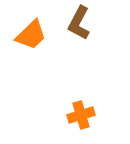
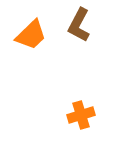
brown L-shape: moved 2 px down
